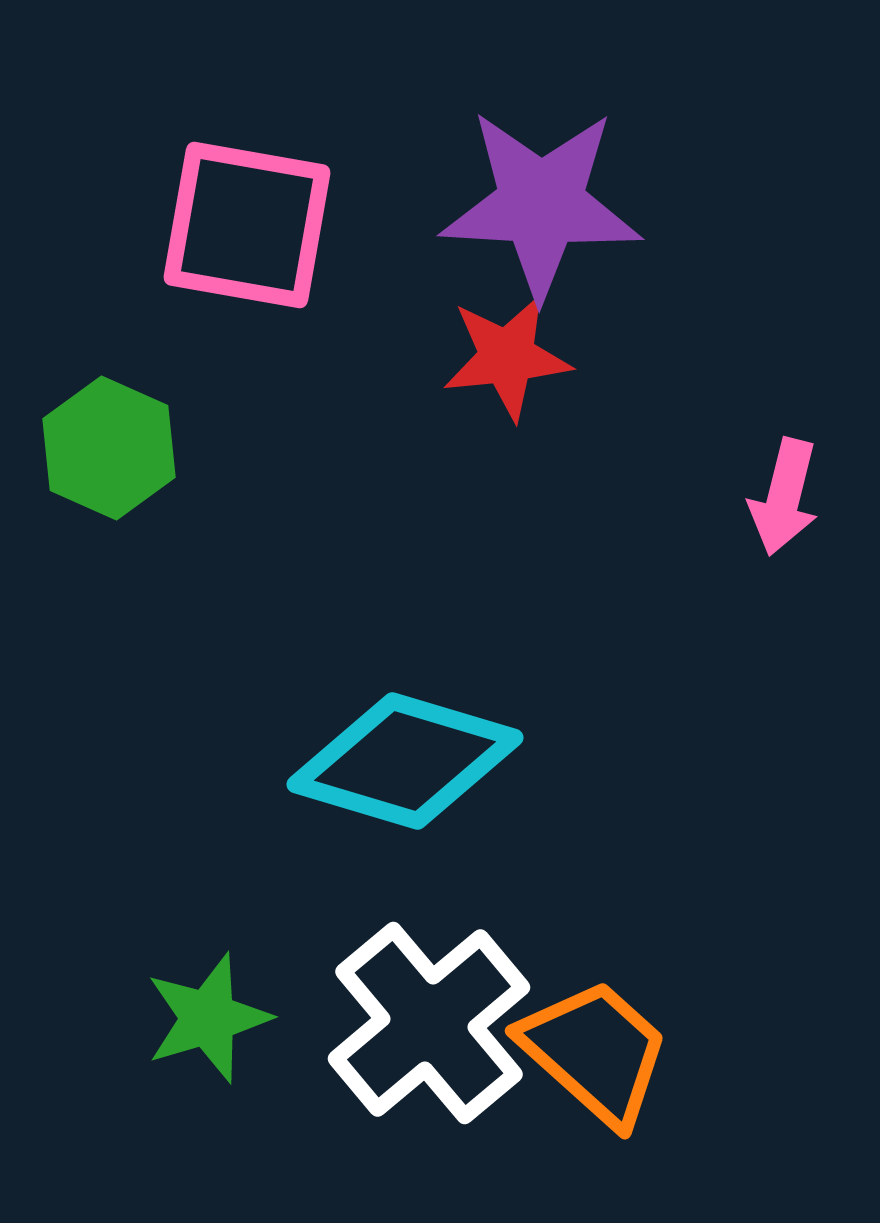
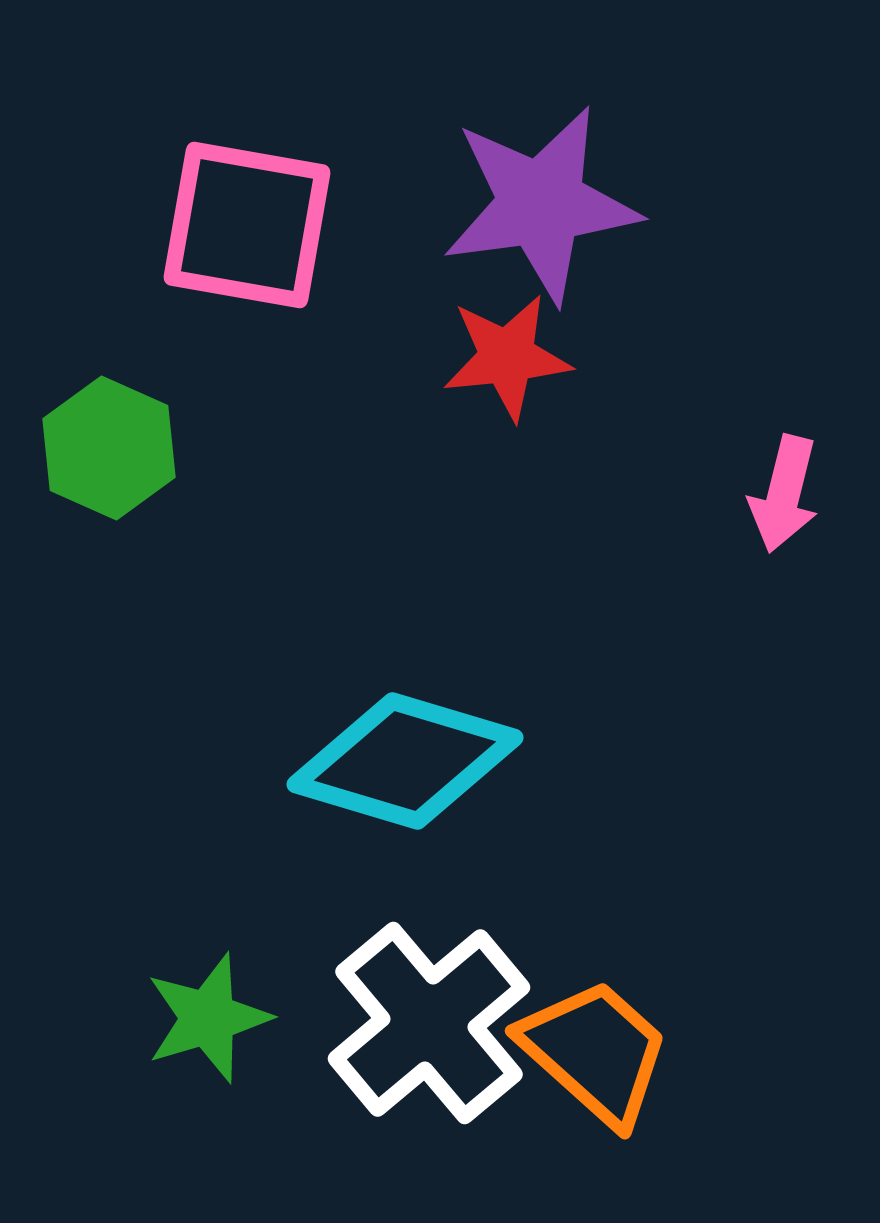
purple star: rotated 11 degrees counterclockwise
pink arrow: moved 3 px up
